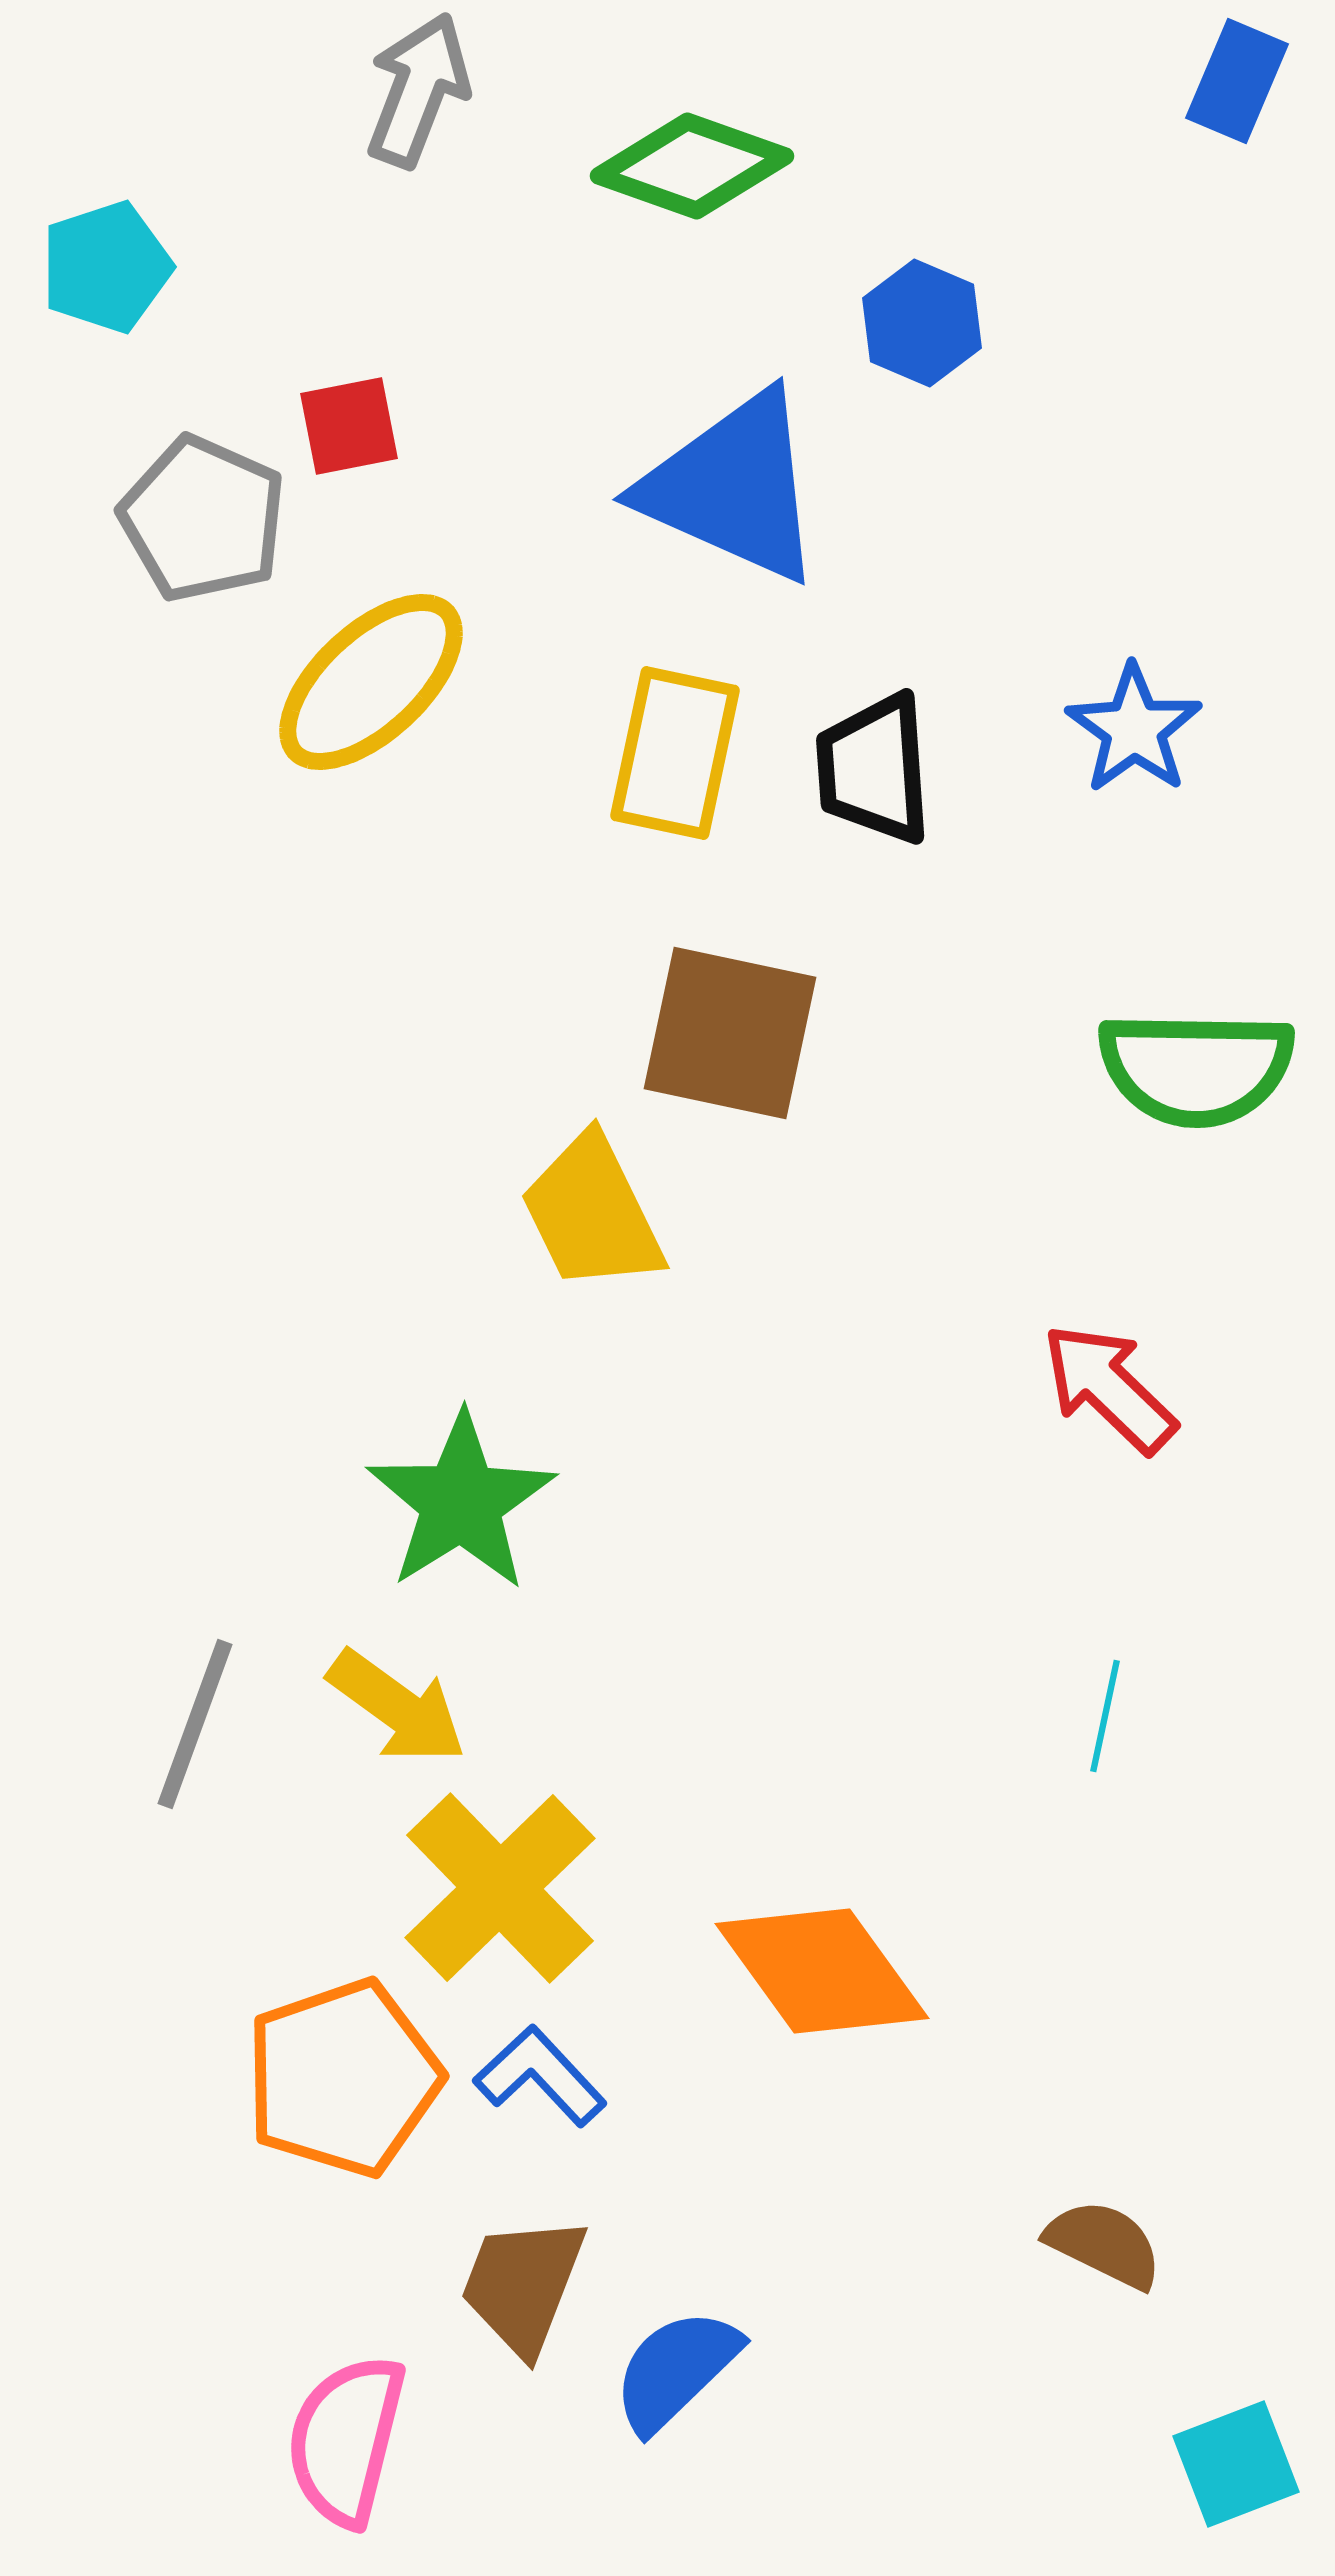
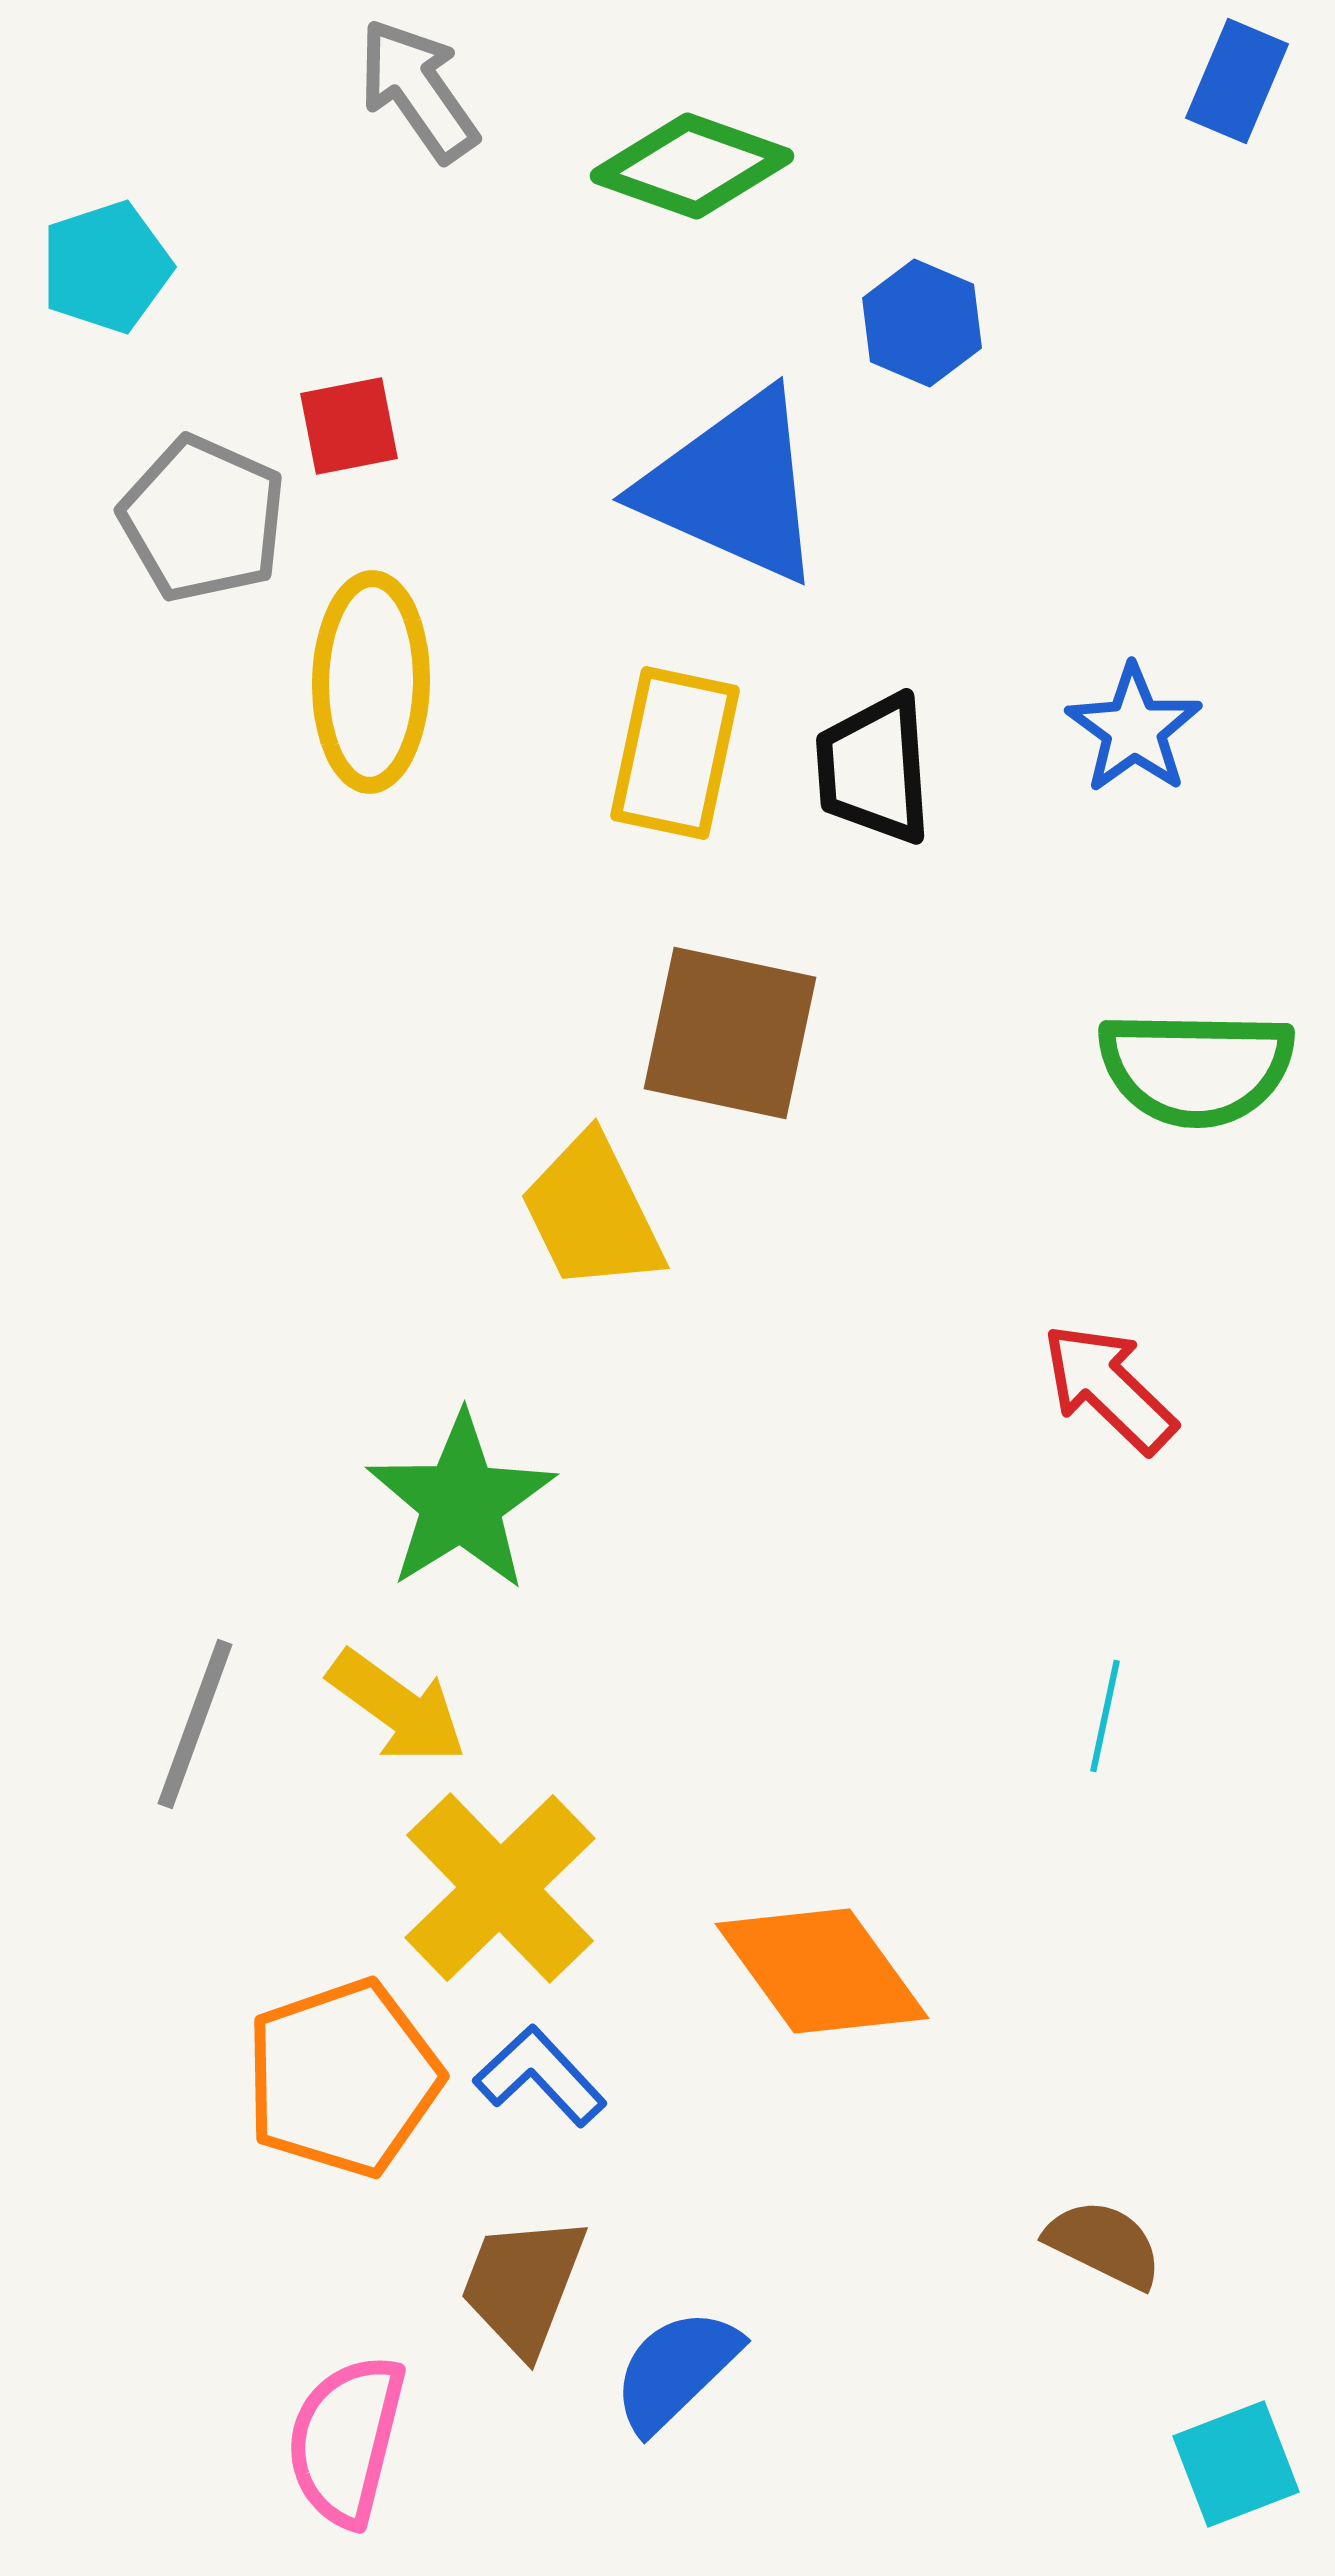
gray arrow: rotated 56 degrees counterclockwise
yellow ellipse: rotated 46 degrees counterclockwise
